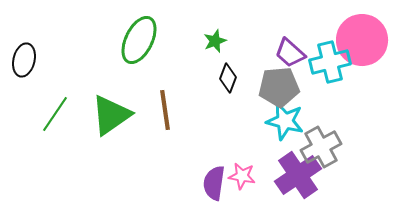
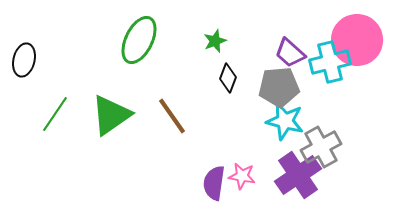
pink circle: moved 5 px left
brown line: moved 7 px right, 6 px down; rotated 27 degrees counterclockwise
